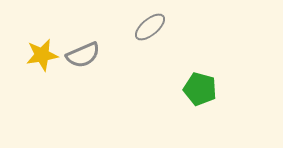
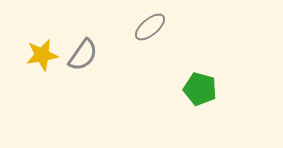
gray semicircle: rotated 32 degrees counterclockwise
